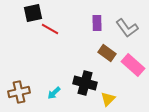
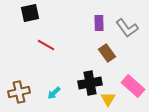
black square: moved 3 px left
purple rectangle: moved 2 px right
red line: moved 4 px left, 16 px down
brown rectangle: rotated 18 degrees clockwise
pink rectangle: moved 21 px down
black cross: moved 5 px right; rotated 25 degrees counterclockwise
yellow triangle: rotated 14 degrees counterclockwise
